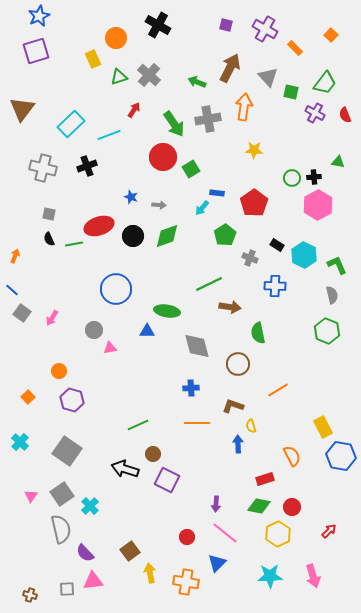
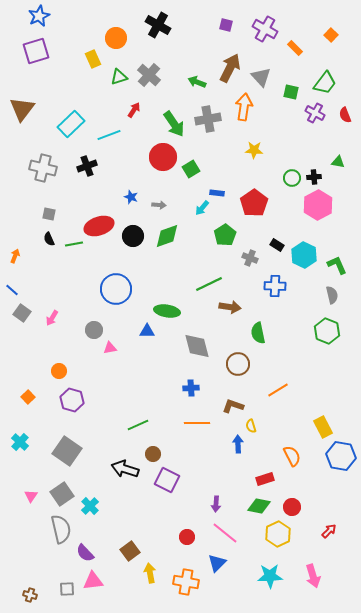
gray triangle at (268, 77): moved 7 px left
